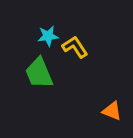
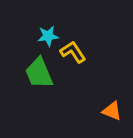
yellow L-shape: moved 2 px left, 5 px down
